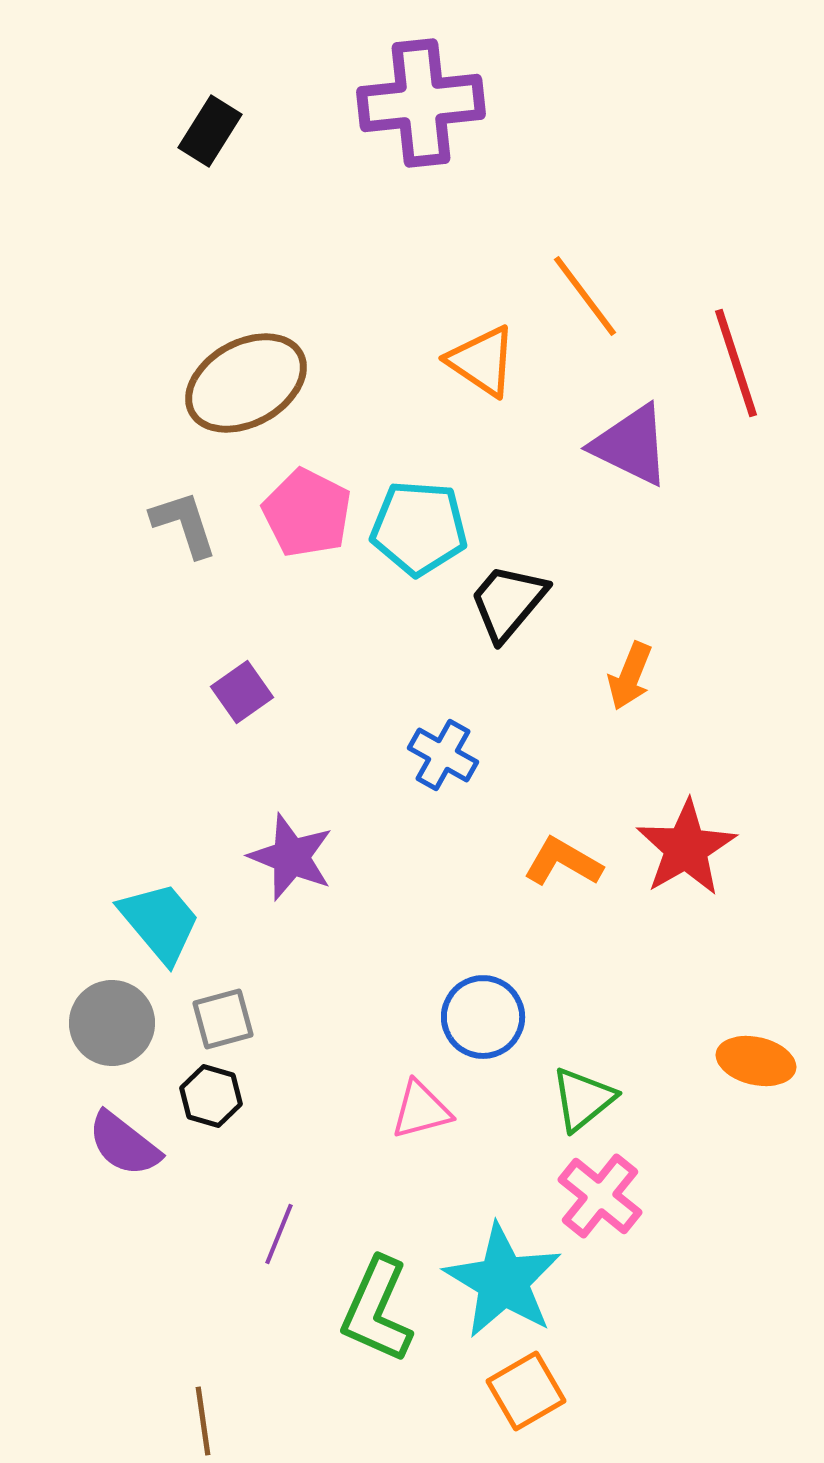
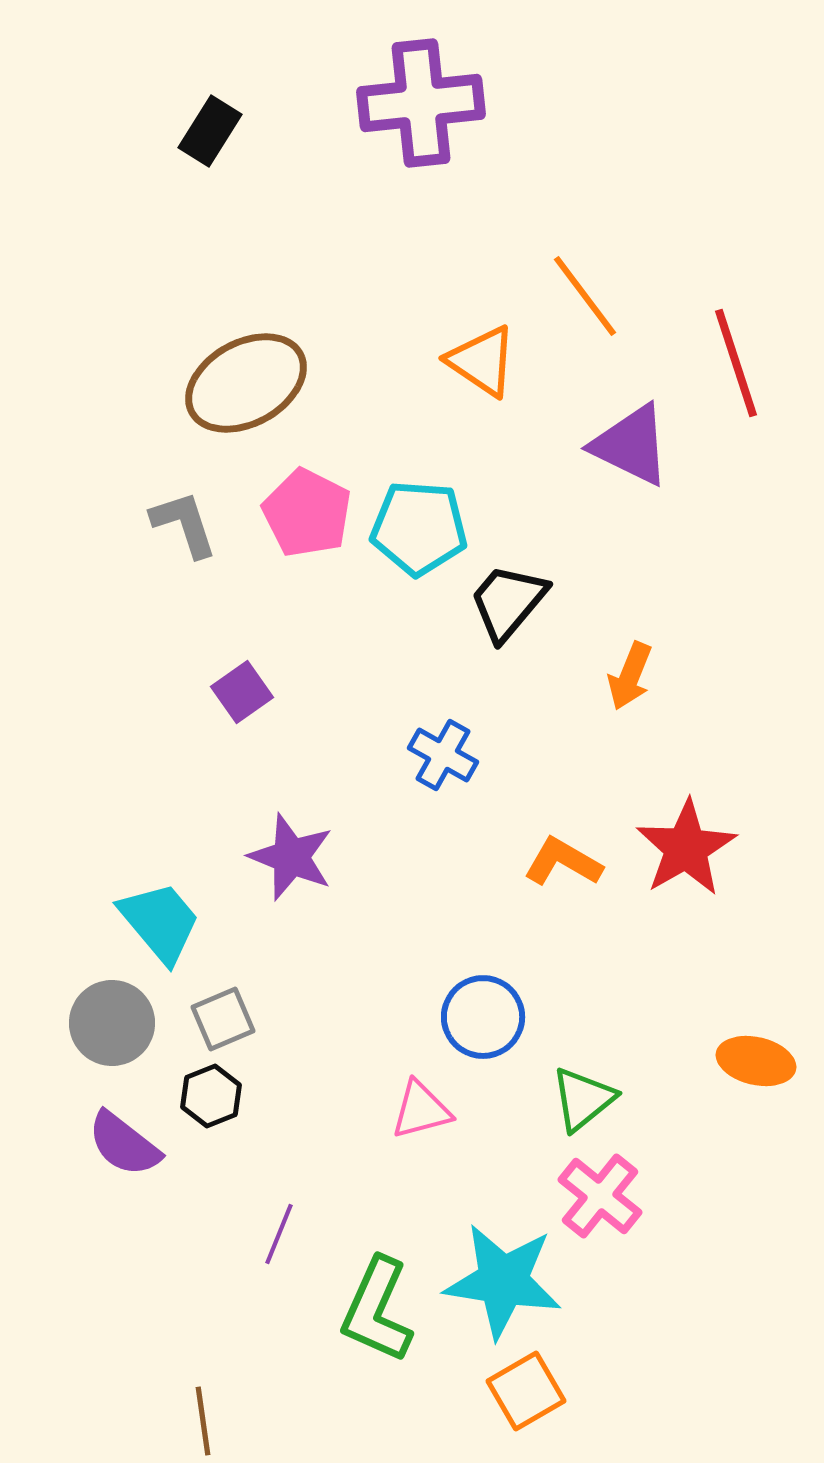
gray square: rotated 8 degrees counterclockwise
black hexagon: rotated 22 degrees clockwise
cyan star: rotated 22 degrees counterclockwise
